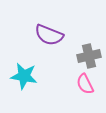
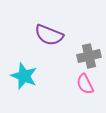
cyan star: rotated 12 degrees clockwise
